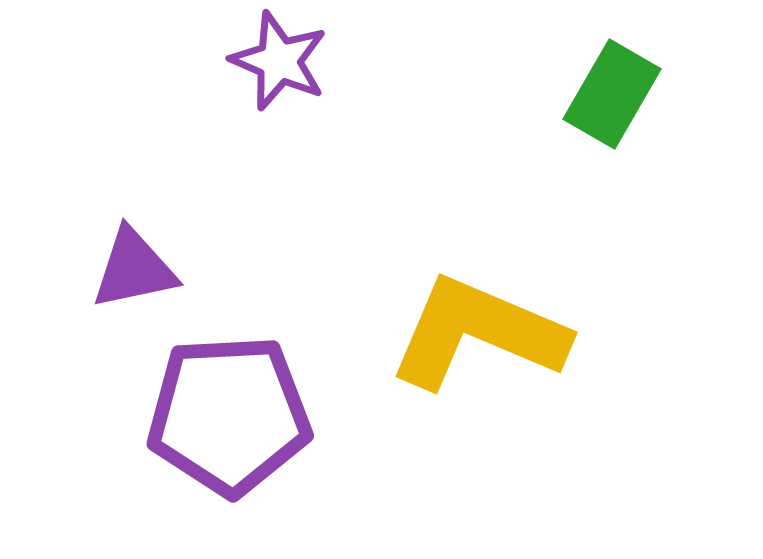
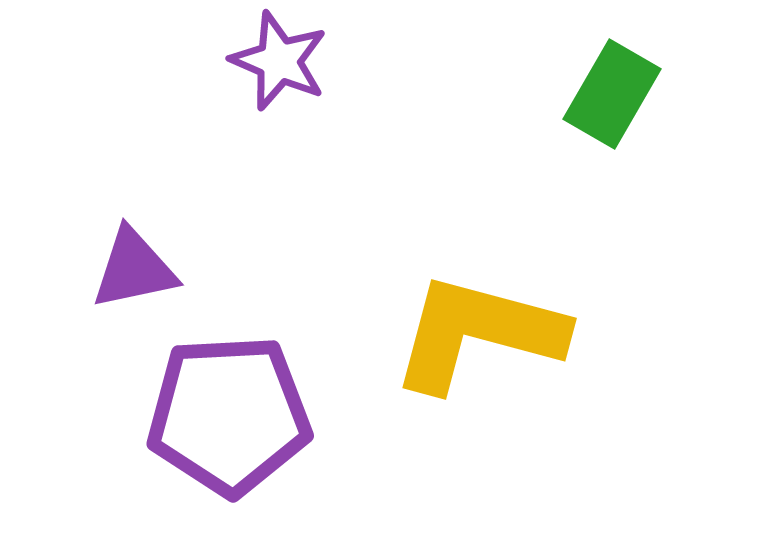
yellow L-shape: rotated 8 degrees counterclockwise
